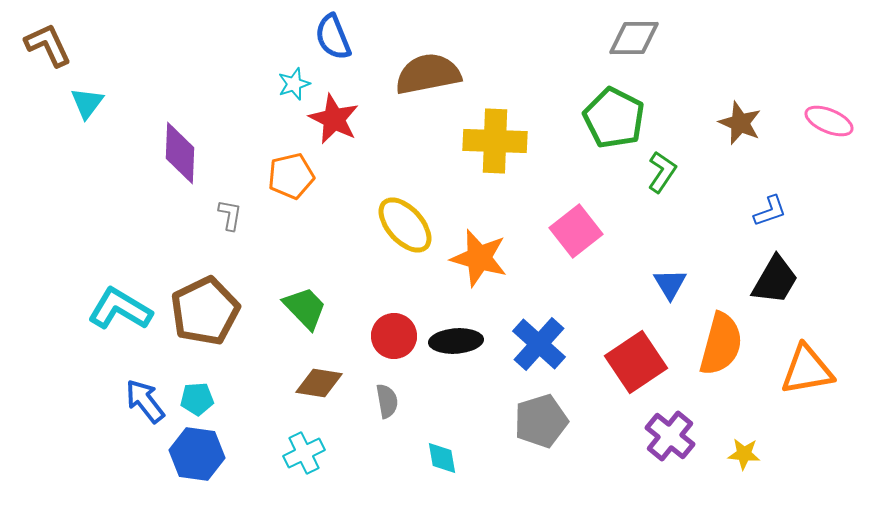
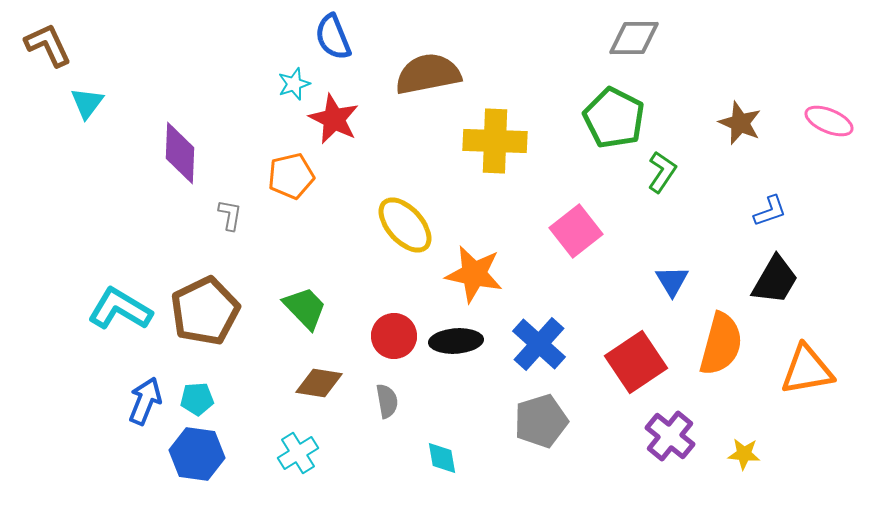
orange star: moved 5 px left, 16 px down; rotated 4 degrees counterclockwise
blue triangle: moved 2 px right, 3 px up
blue arrow: rotated 60 degrees clockwise
cyan cross: moved 6 px left; rotated 6 degrees counterclockwise
